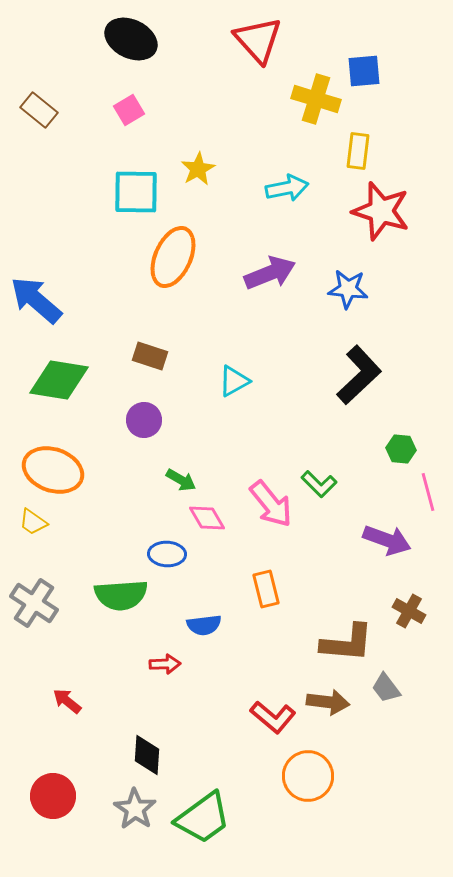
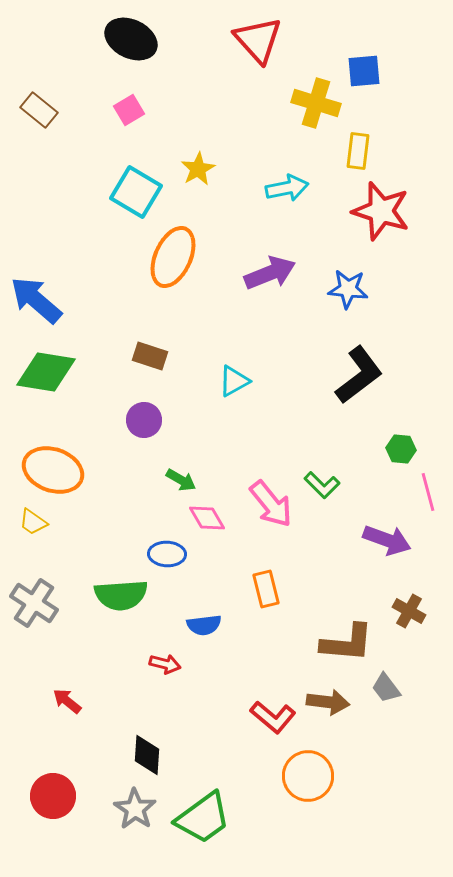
yellow cross at (316, 99): moved 4 px down
cyan square at (136, 192): rotated 30 degrees clockwise
black L-shape at (359, 375): rotated 6 degrees clockwise
green diamond at (59, 380): moved 13 px left, 8 px up
green L-shape at (319, 484): moved 3 px right, 1 px down
red arrow at (165, 664): rotated 16 degrees clockwise
